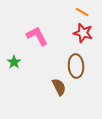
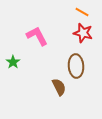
green star: moved 1 px left
